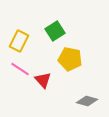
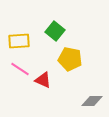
green square: rotated 18 degrees counterclockwise
yellow rectangle: rotated 60 degrees clockwise
red triangle: rotated 24 degrees counterclockwise
gray diamond: moved 5 px right; rotated 15 degrees counterclockwise
